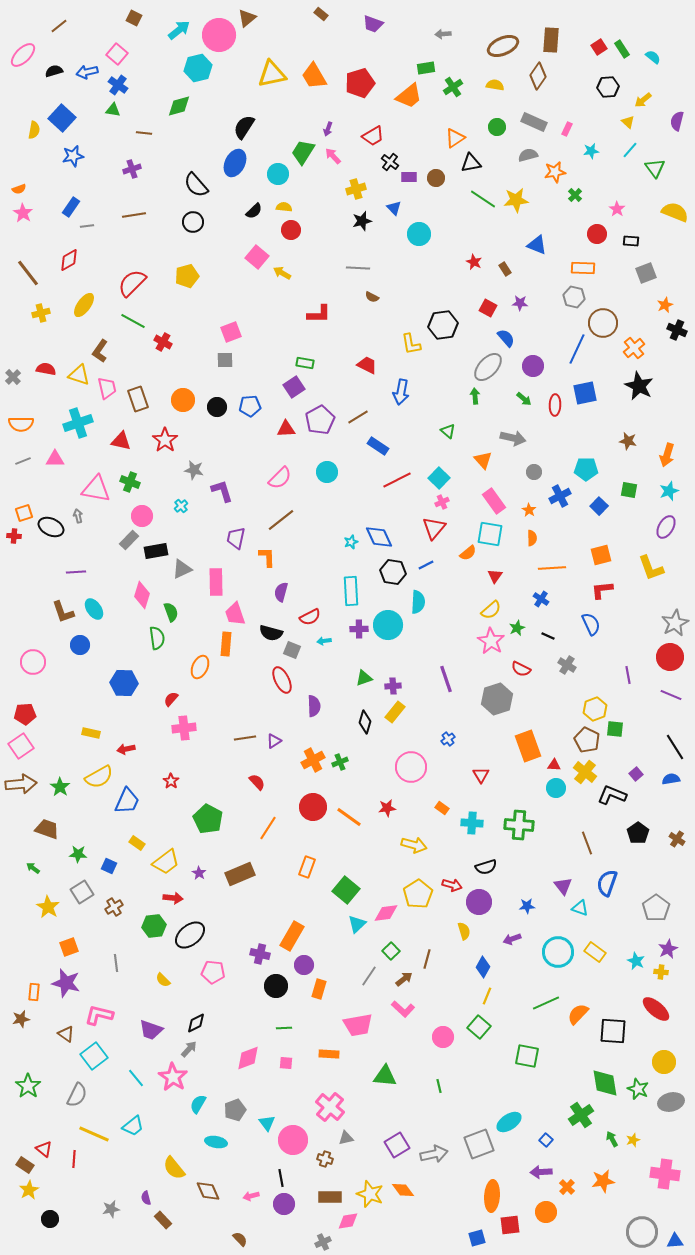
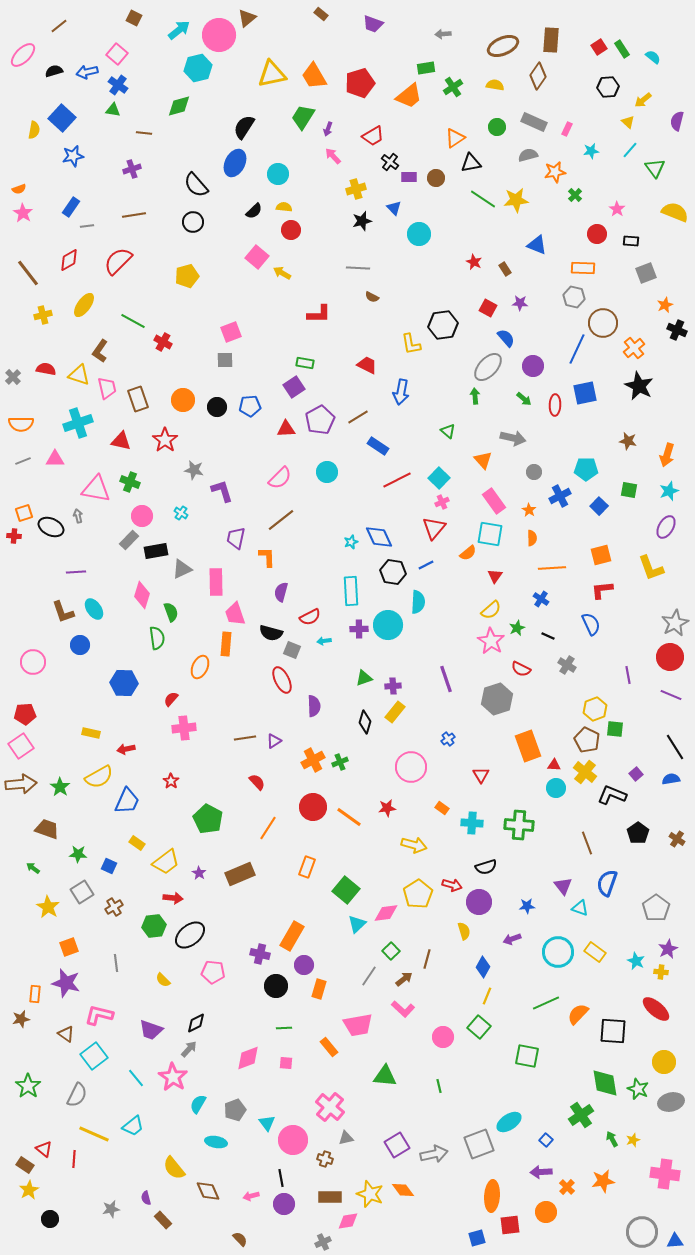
green trapezoid at (303, 152): moved 35 px up
red semicircle at (132, 283): moved 14 px left, 22 px up
yellow cross at (41, 313): moved 2 px right, 2 px down
cyan cross at (181, 506): moved 7 px down; rotated 16 degrees counterclockwise
orange rectangle at (34, 992): moved 1 px right, 2 px down
orange rectangle at (329, 1054): moved 7 px up; rotated 48 degrees clockwise
